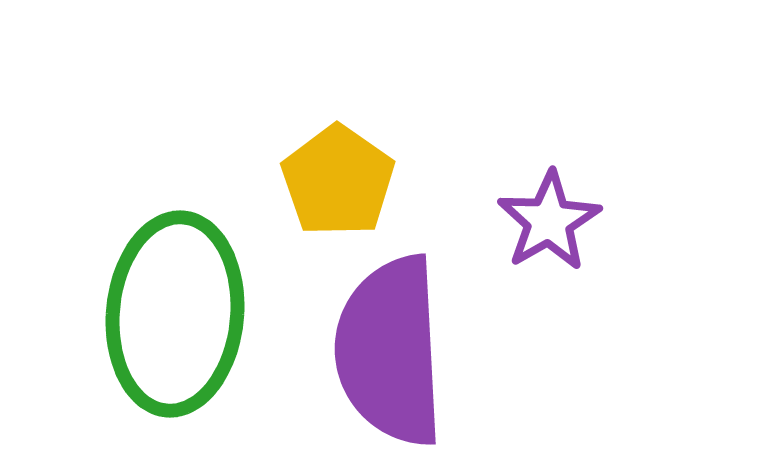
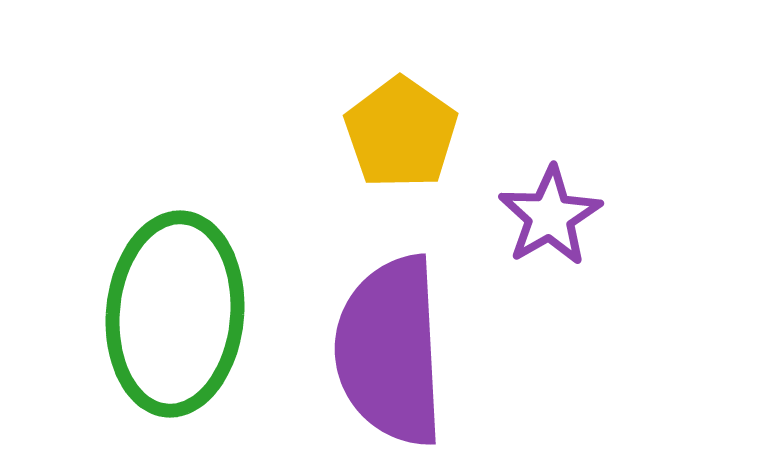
yellow pentagon: moved 63 px right, 48 px up
purple star: moved 1 px right, 5 px up
